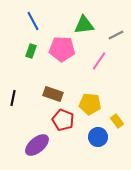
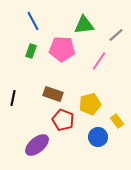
gray line: rotated 14 degrees counterclockwise
yellow pentagon: rotated 20 degrees counterclockwise
